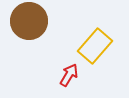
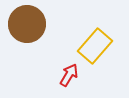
brown circle: moved 2 px left, 3 px down
